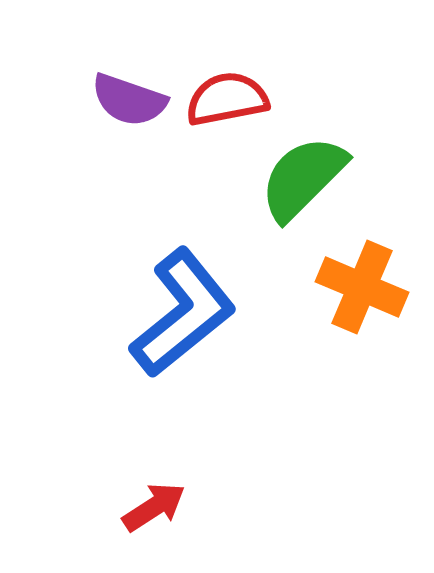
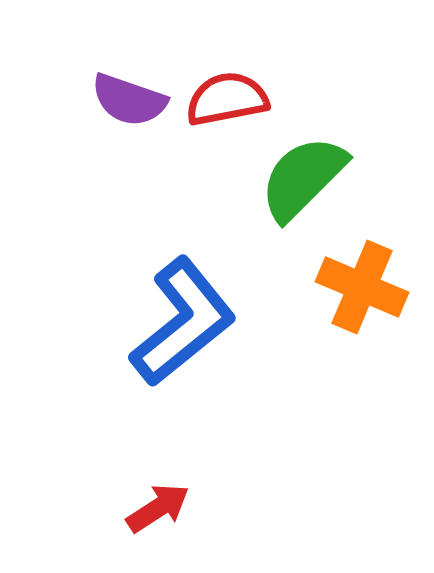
blue L-shape: moved 9 px down
red arrow: moved 4 px right, 1 px down
